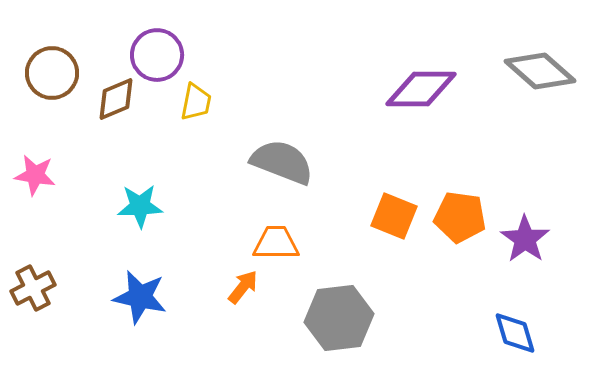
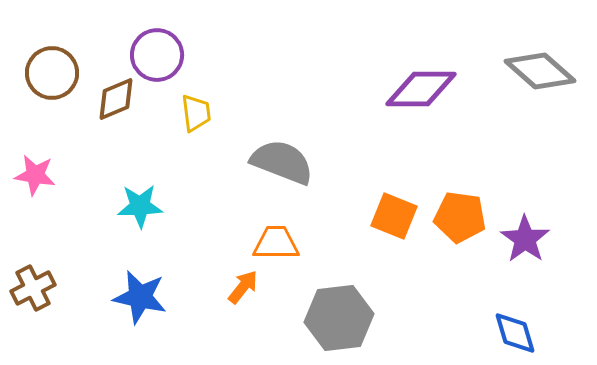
yellow trapezoid: moved 11 px down; rotated 18 degrees counterclockwise
